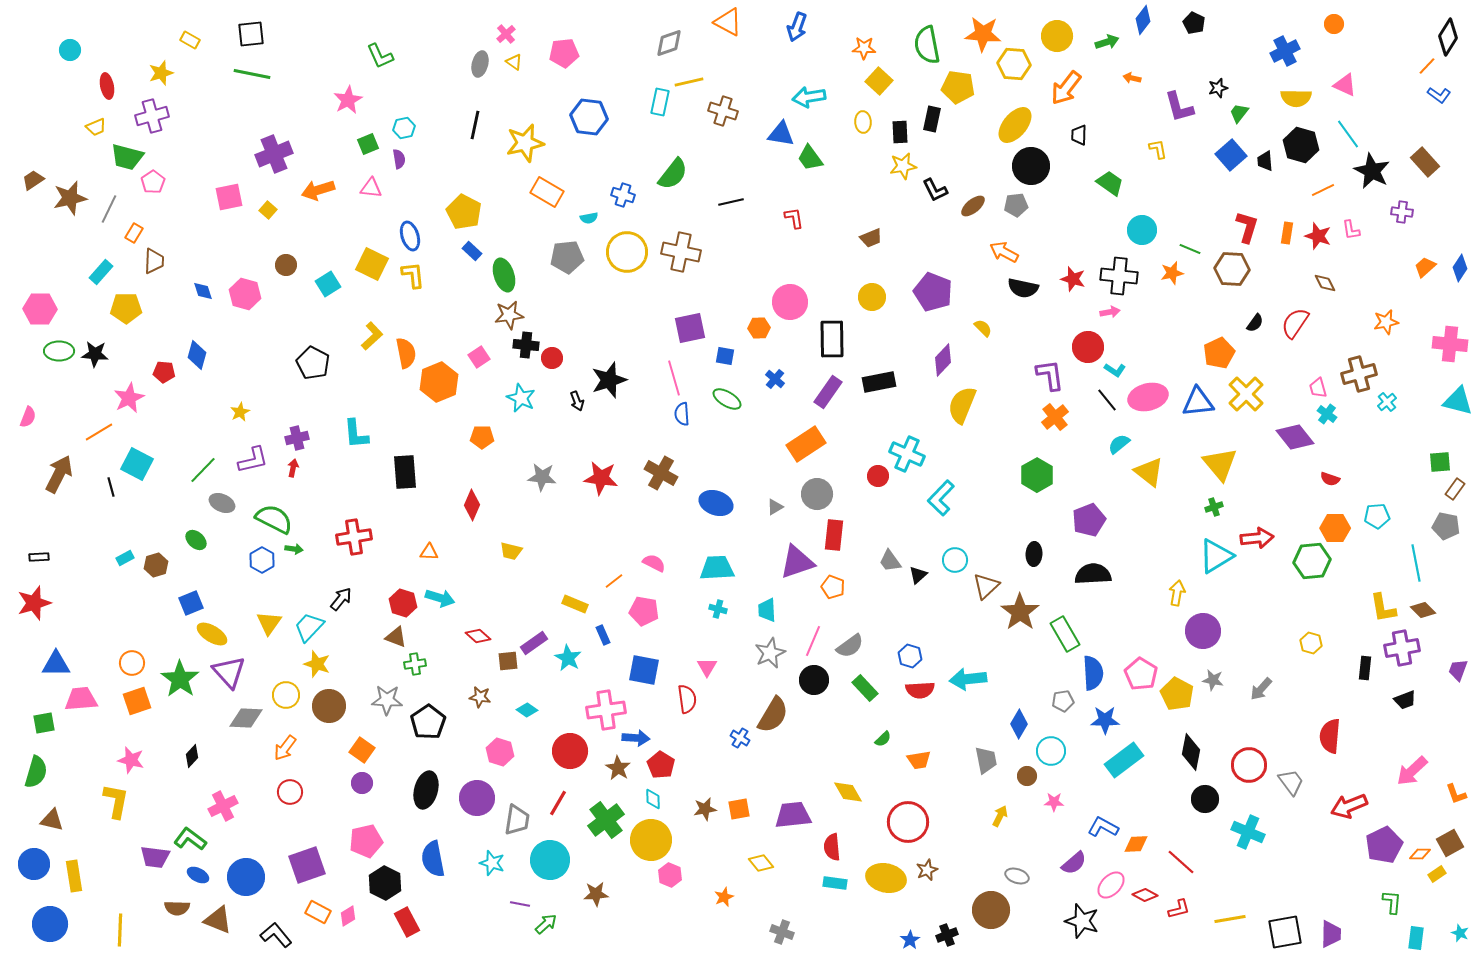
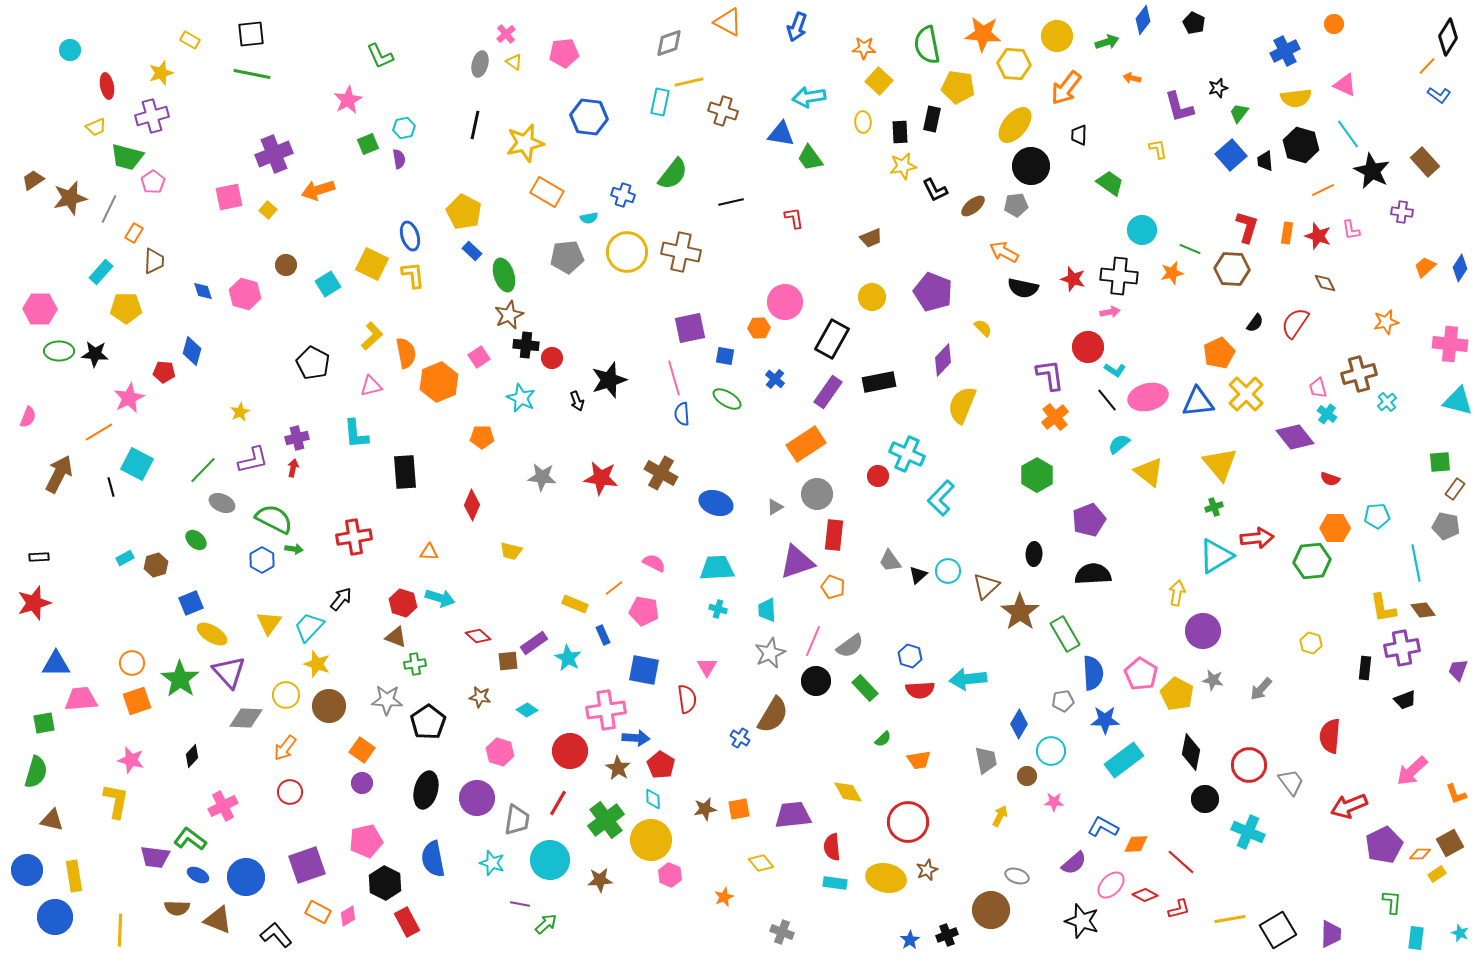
yellow semicircle at (1296, 98): rotated 8 degrees counterclockwise
pink triangle at (371, 188): moved 198 px down; rotated 20 degrees counterclockwise
pink circle at (790, 302): moved 5 px left
brown star at (509, 315): rotated 16 degrees counterclockwise
black rectangle at (832, 339): rotated 30 degrees clockwise
blue diamond at (197, 355): moved 5 px left, 4 px up
cyan circle at (955, 560): moved 7 px left, 11 px down
orange line at (614, 581): moved 7 px down
brown diamond at (1423, 610): rotated 10 degrees clockwise
black circle at (814, 680): moved 2 px right, 1 px down
blue circle at (34, 864): moved 7 px left, 6 px down
brown star at (596, 894): moved 4 px right, 14 px up
blue circle at (50, 924): moved 5 px right, 7 px up
black square at (1285, 932): moved 7 px left, 2 px up; rotated 21 degrees counterclockwise
